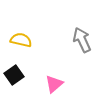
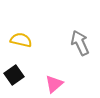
gray arrow: moved 2 px left, 3 px down
